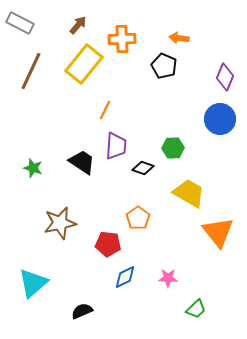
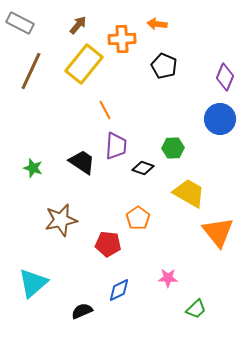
orange arrow: moved 22 px left, 14 px up
orange line: rotated 54 degrees counterclockwise
brown star: moved 1 px right, 3 px up
blue diamond: moved 6 px left, 13 px down
